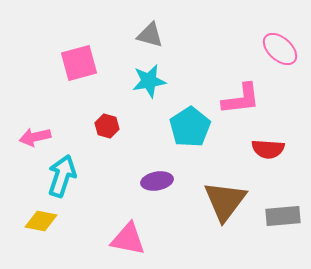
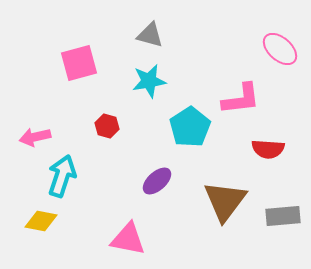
purple ellipse: rotated 32 degrees counterclockwise
